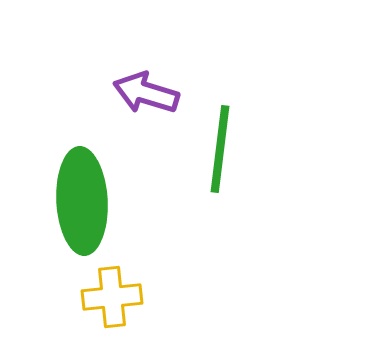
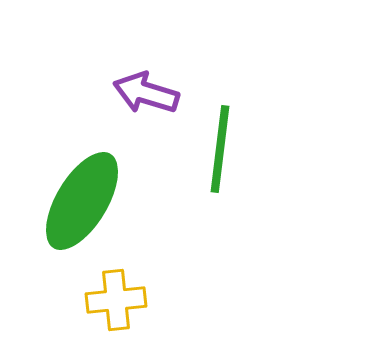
green ellipse: rotated 34 degrees clockwise
yellow cross: moved 4 px right, 3 px down
